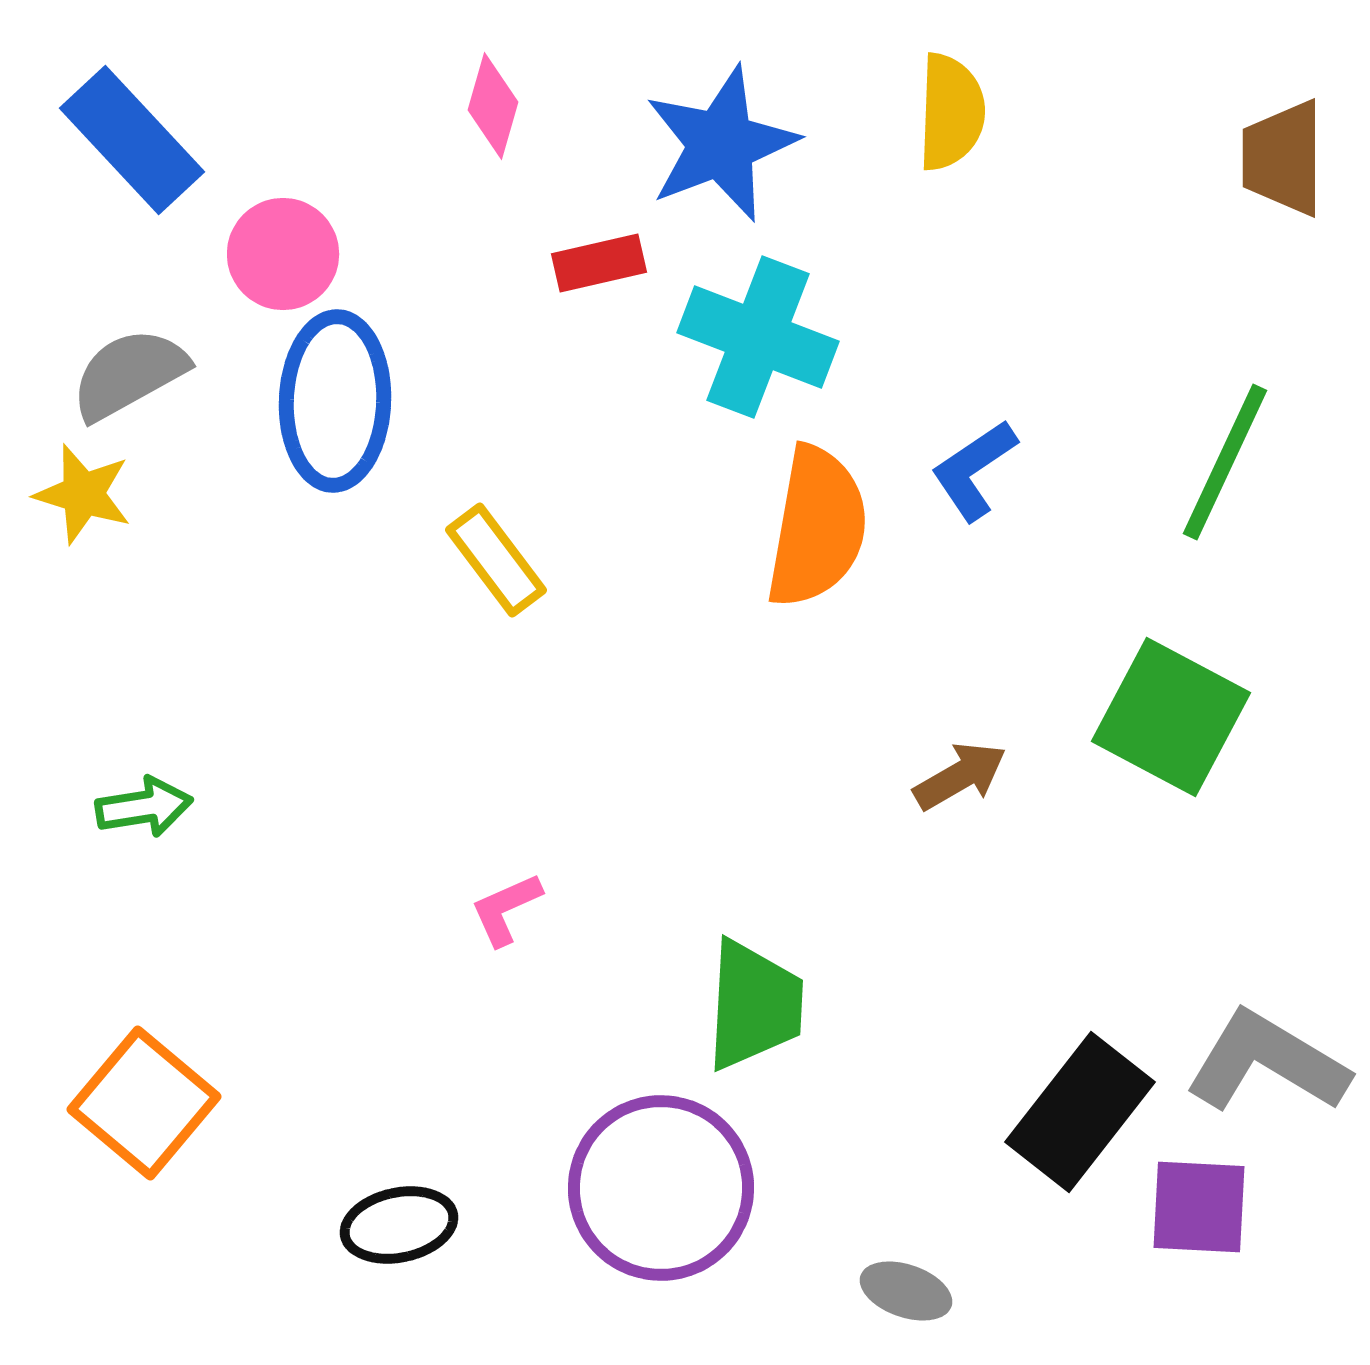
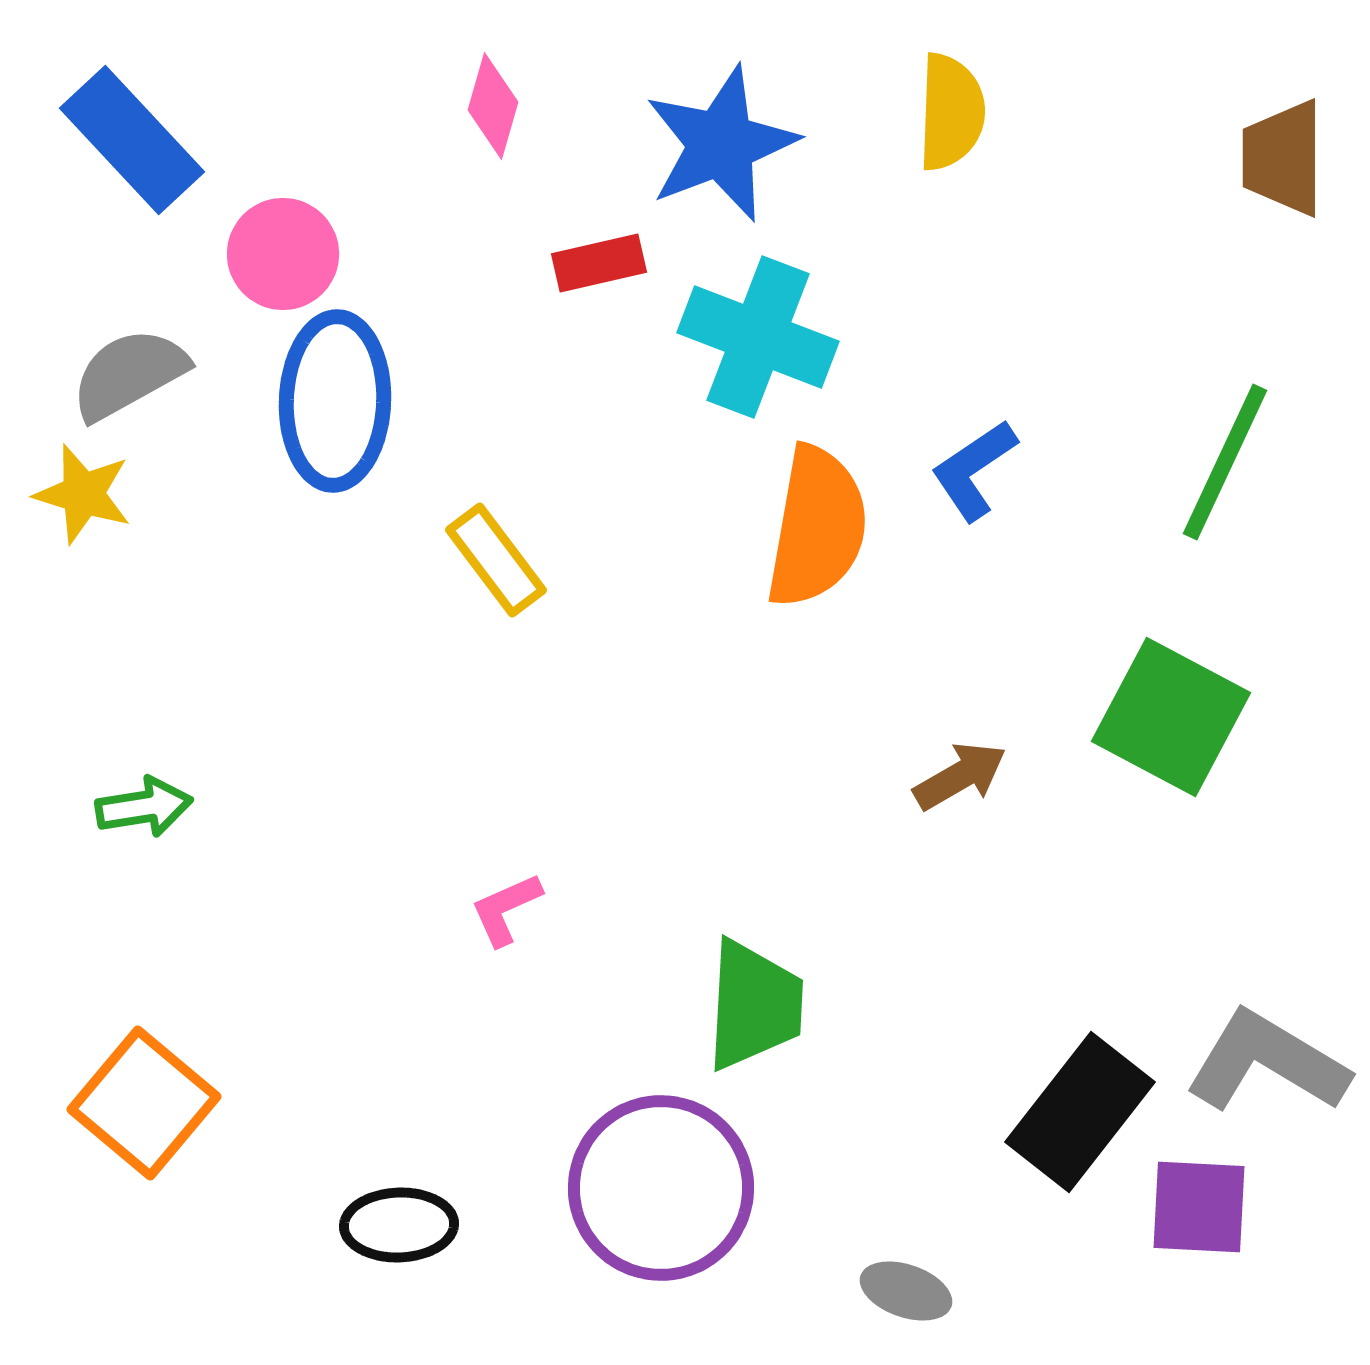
black ellipse: rotated 10 degrees clockwise
